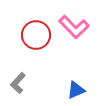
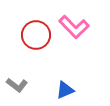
gray L-shape: moved 1 px left, 2 px down; rotated 95 degrees counterclockwise
blue triangle: moved 11 px left
